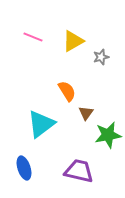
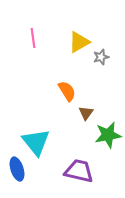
pink line: moved 1 px down; rotated 60 degrees clockwise
yellow triangle: moved 6 px right, 1 px down
cyan triangle: moved 5 px left, 18 px down; rotated 32 degrees counterclockwise
blue ellipse: moved 7 px left, 1 px down
